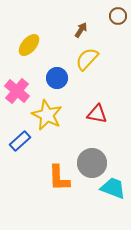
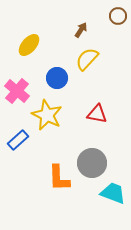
blue rectangle: moved 2 px left, 1 px up
cyan trapezoid: moved 5 px down
